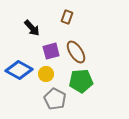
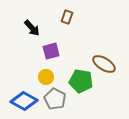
brown ellipse: moved 28 px right, 12 px down; rotated 25 degrees counterclockwise
blue diamond: moved 5 px right, 31 px down
yellow circle: moved 3 px down
green pentagon: rotated 15 degrees clockwise
